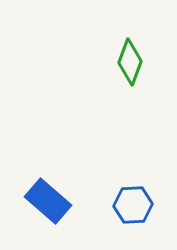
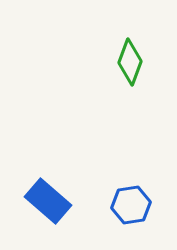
blue hexagon: moved 2 px left; rotated 6 degrees counterclockwise
